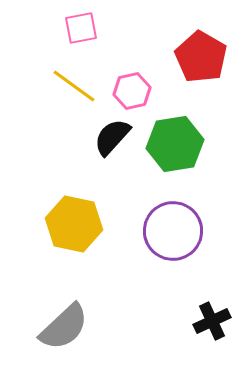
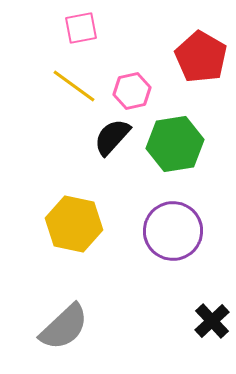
black cross: rotated 18 degrees counterclockwise
